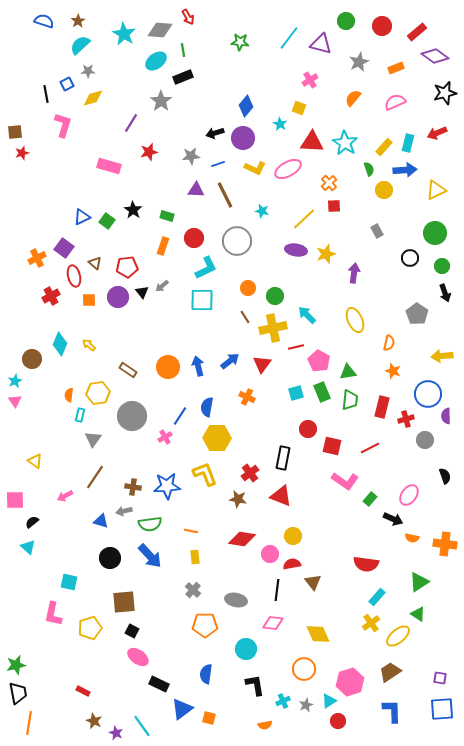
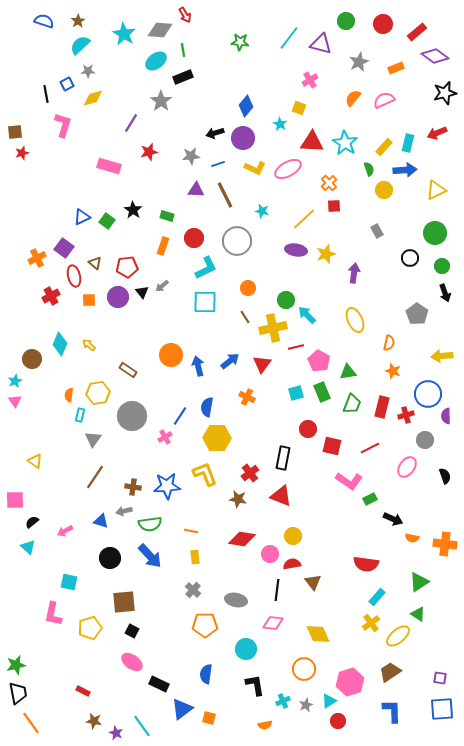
red arrow at (188, 17): moved 3 px left, 2 px up
red circle at (382, 26): moved 1 px right, 2 px up
pink semicircle at (395, 102): moved 11 px left, 2 px up
green circle at (275, 296): moved 11 px right, 4 px down
cyan square at (202, 300): moved 3 px right, 2 px down
orange circle at (168, 367): moved 3 px right, 12 px up
green trapezoid at (350, 400): moved 2 px right, 4 px down; rotated 15 degrees clockwise
red cross at (406, 419): moved 4 px up
pink L-shape at (345, 481): moved 4 px right
pink ellipse at (409, 495): moved 2 px left, 28 px up
pink arrow at (65, 496): moved 35 px down
green rectangle at (370, 499): rotated 24 degrees clockwise
pink ellipse at (138, 657): moved 6 px left, 5 px down
brown star at (94, 721): rotated 14 degrees counterclockwise
orange line at (29, 723): moved 2 px right; rotated 45 degrees counterclockwise
